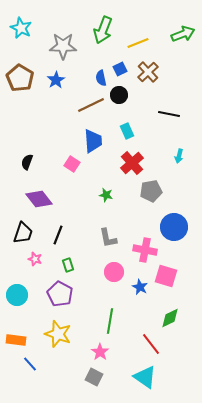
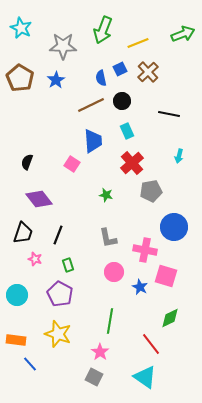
black circle at (119, 95): moved 3 px right, 6 px down
